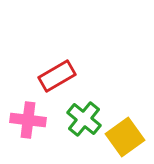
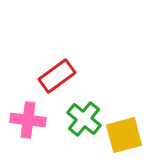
red rectangle: rotated 6 degrees counterclockwise
yellow square: moved 1 px left, 2 px up; rotated 21 degrees clockwise
